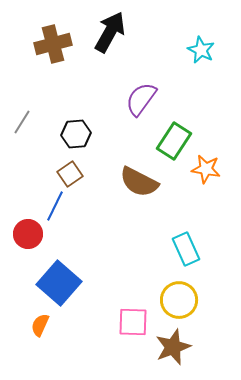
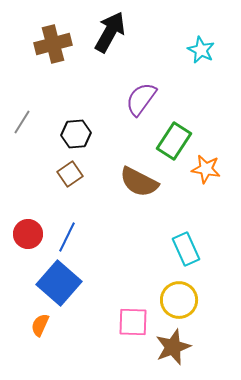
blue line: moved 12 px right, 31 px down
